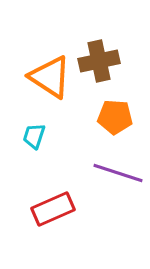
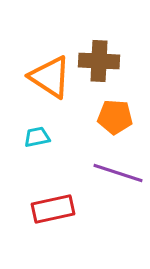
brown cross: rotated 15 degrees clockwise
cyan trapezoid: moved 3 px right, 1 px down; rotated 60 degrees clockwise
red rectangle: rotated 12 degrees clockwise
